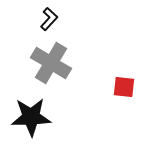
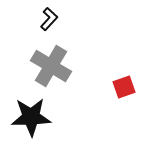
gray cross: moved 3 px down
red square: rotated 25 degrees counterclockwise
